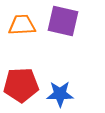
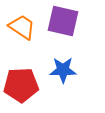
orange trapezoid: moved 2 px down; rotated 36 degrees clockwise
blue star: moved 3 px right, 24 px up
